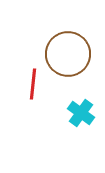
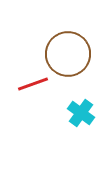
red line: rotated 64 degrees clockwise
